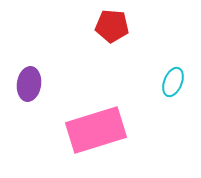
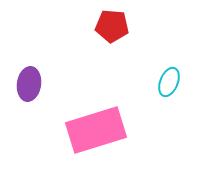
cyan ellipse: moved 4 px left
